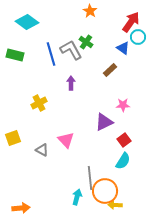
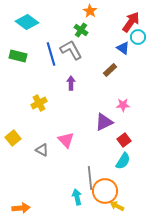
green cross: moved 5 px left, 12 px up
green rectangle: moved 3 px right, 1 px down
yellow square: rotated 21 degrees counterclockwise
cyan arrow: rotated 28 degrees counterclockwise
yellow arrow: moved 2 px right, 1 px down; rotated 24 degrees clockwise
